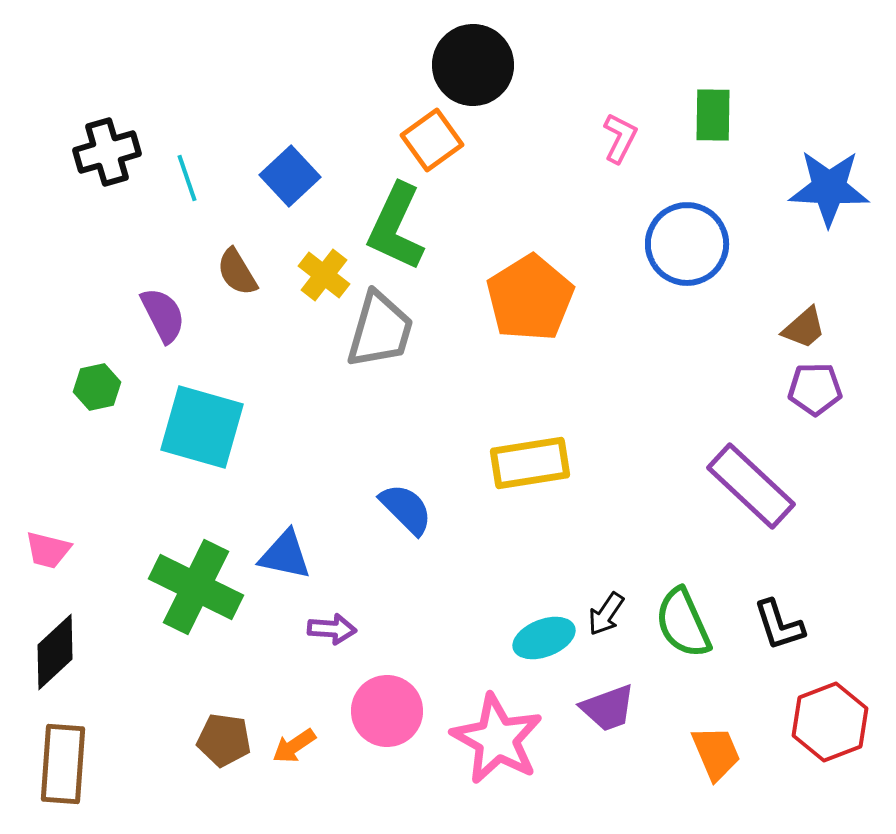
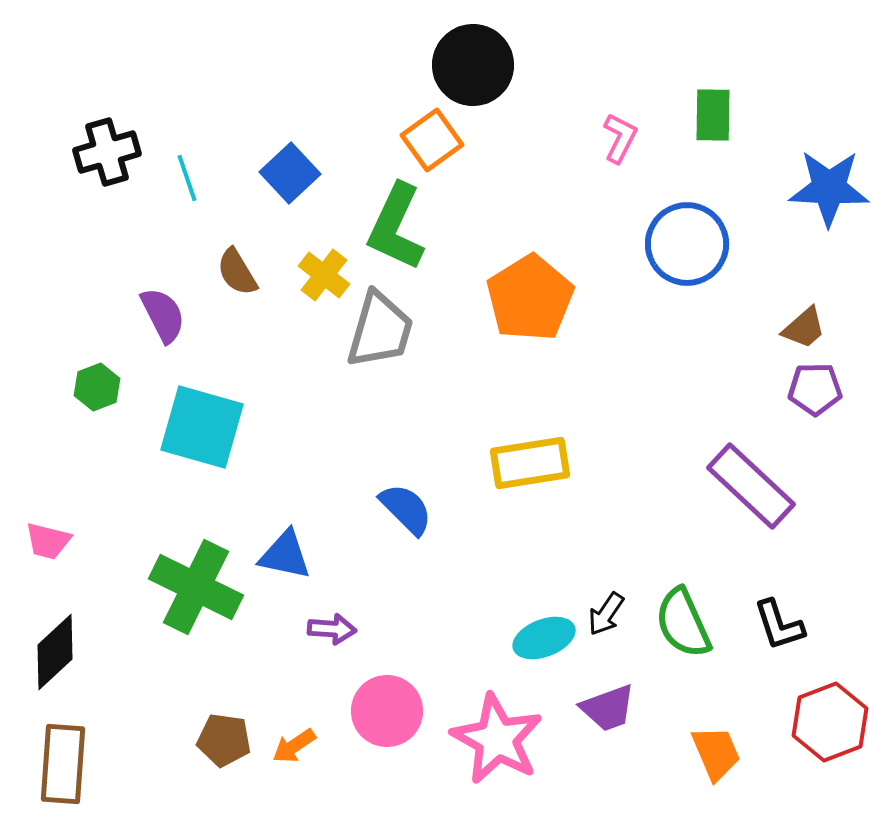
blue square: moved 3 px up
green hexagon: rotated 9 degrees counterclockwise
pink trapezoid: moved 9 px up
